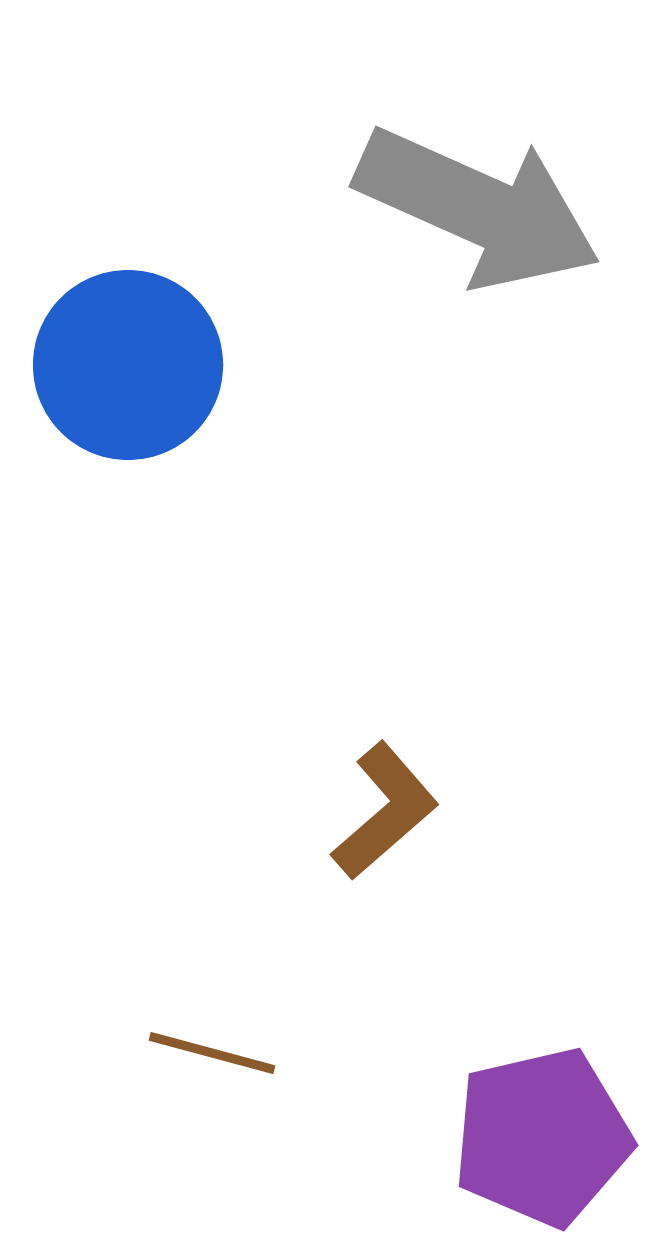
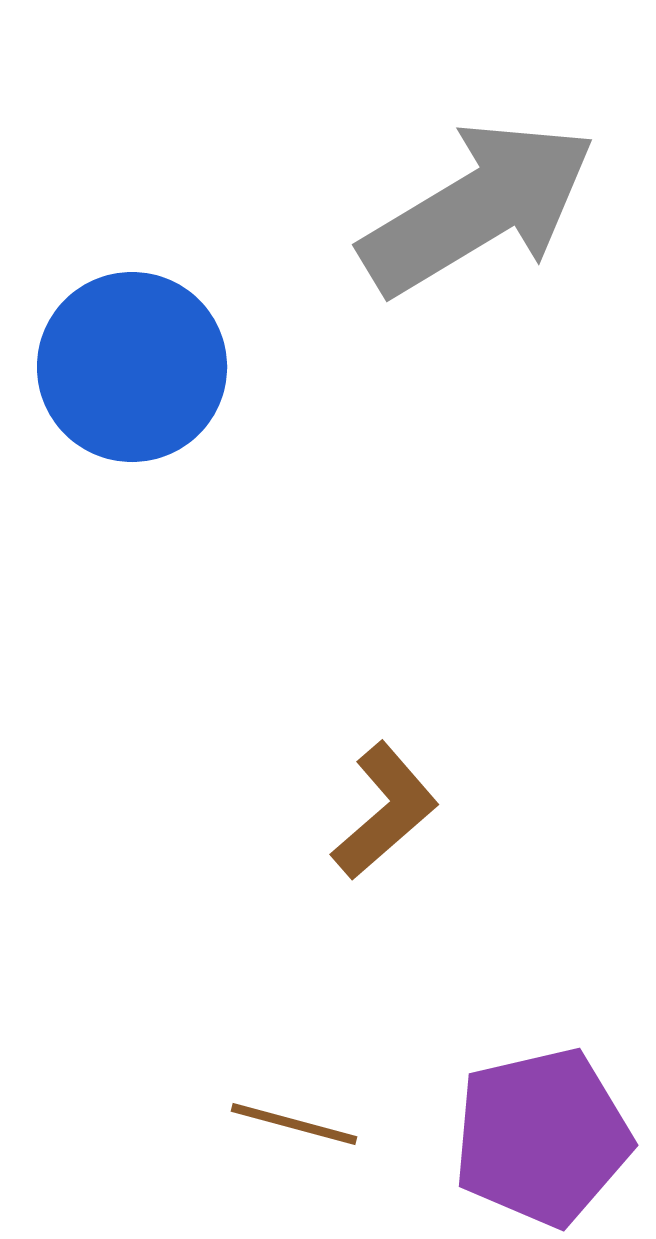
gray arrow: rotated 55 degrees counterclockwise
blue circle: moved 4 px right, 2 px down
brown line: moved 82 px right, 71 px down
